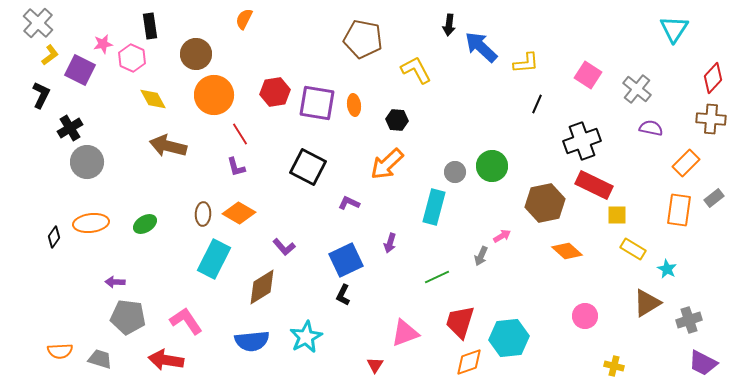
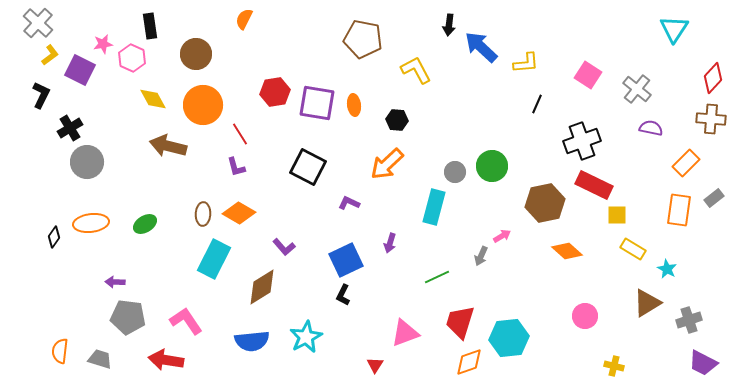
orange circle at (214, 95): moved 11 px left, 10 px down
orange semicircle at (60, 351): rotated 100 degrees clockwise
